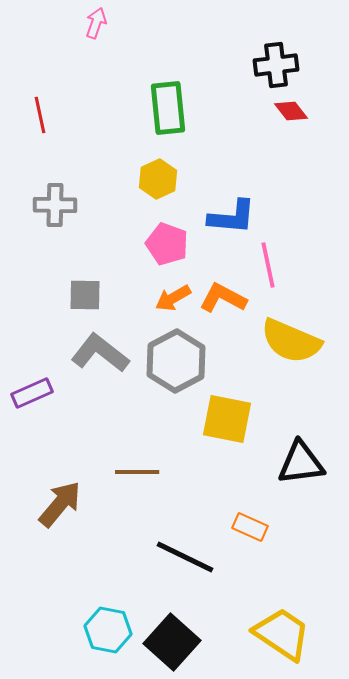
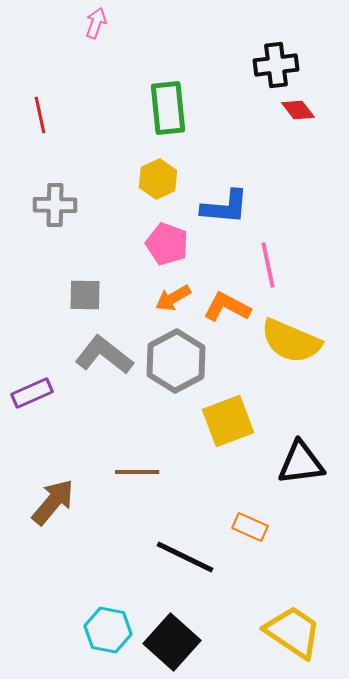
red diamond: moved 7 px right, 1 px up
blue L-shape: moved 7 px left, 10 px up
orange L-shape: moved 4 px right, 9 px down
gray L-shape: moved 4 px right, 2 px down
yellow square: moved 1 px right, 2 px down; rotated 32 degrees counterclockwise
brown arrow: moved 7 px left, 2 px up
yellow trapezoid: moved 11 px right, 2 px up
